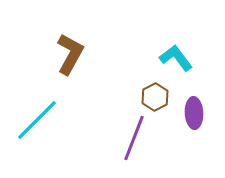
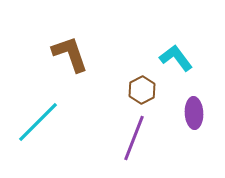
brown L-shape: rotated 48 degrees counterclockwise
brown hexagon: moved 13 px left, 7 px up
cyan line: moved 1 px right, 2 px down
